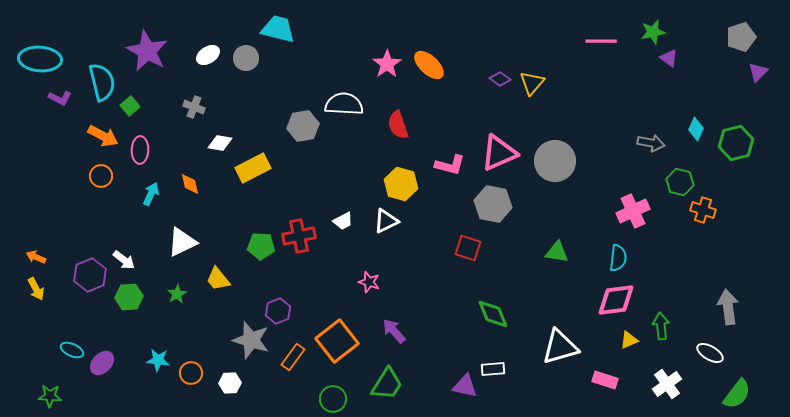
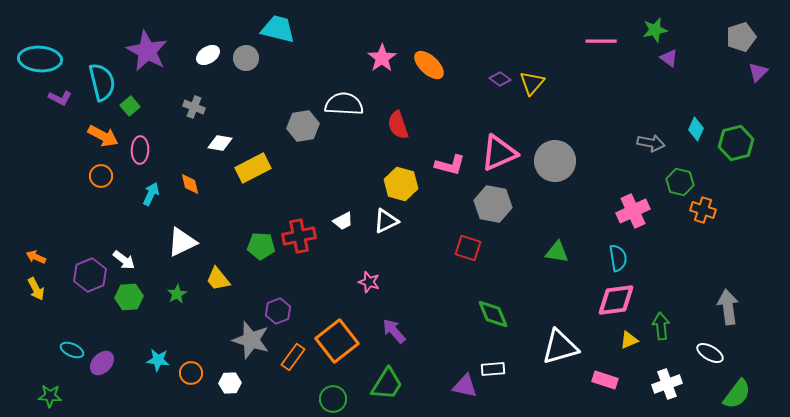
green star at (653, 32): moved 2 px right, 2 px up
pink star at (387, 64): moved 5 px left, 6 px up
cyan semicircle at (618, 258): rotated 16 degrees counterclockwise
white cross at (667, 384): rotated 16 degrees clockwise
